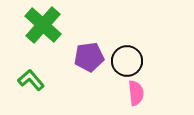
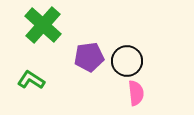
green L-shape: rotated 16 degrees counterclockwise
